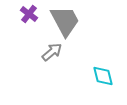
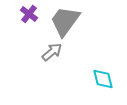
gray trapezoid: rotated 116 degrees counterclockwise
cyan diamond: moved 3 px down
